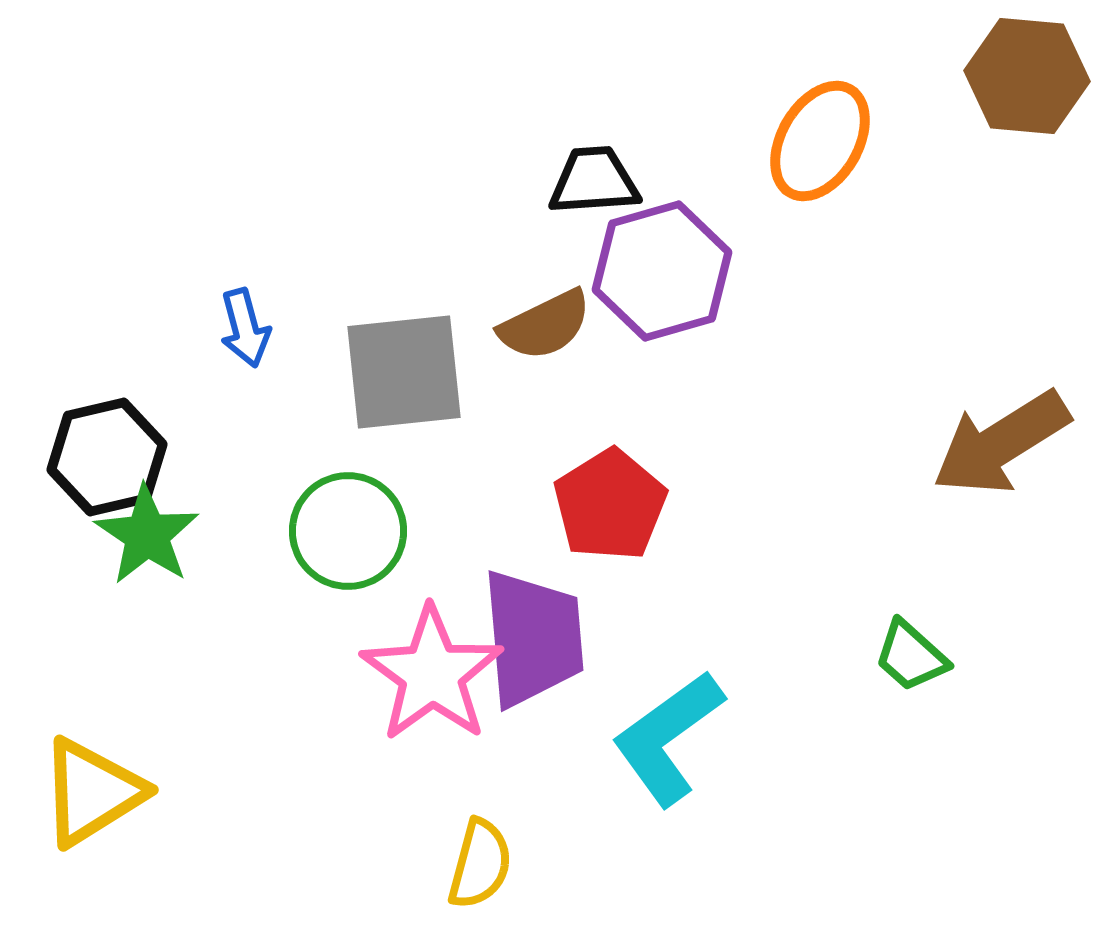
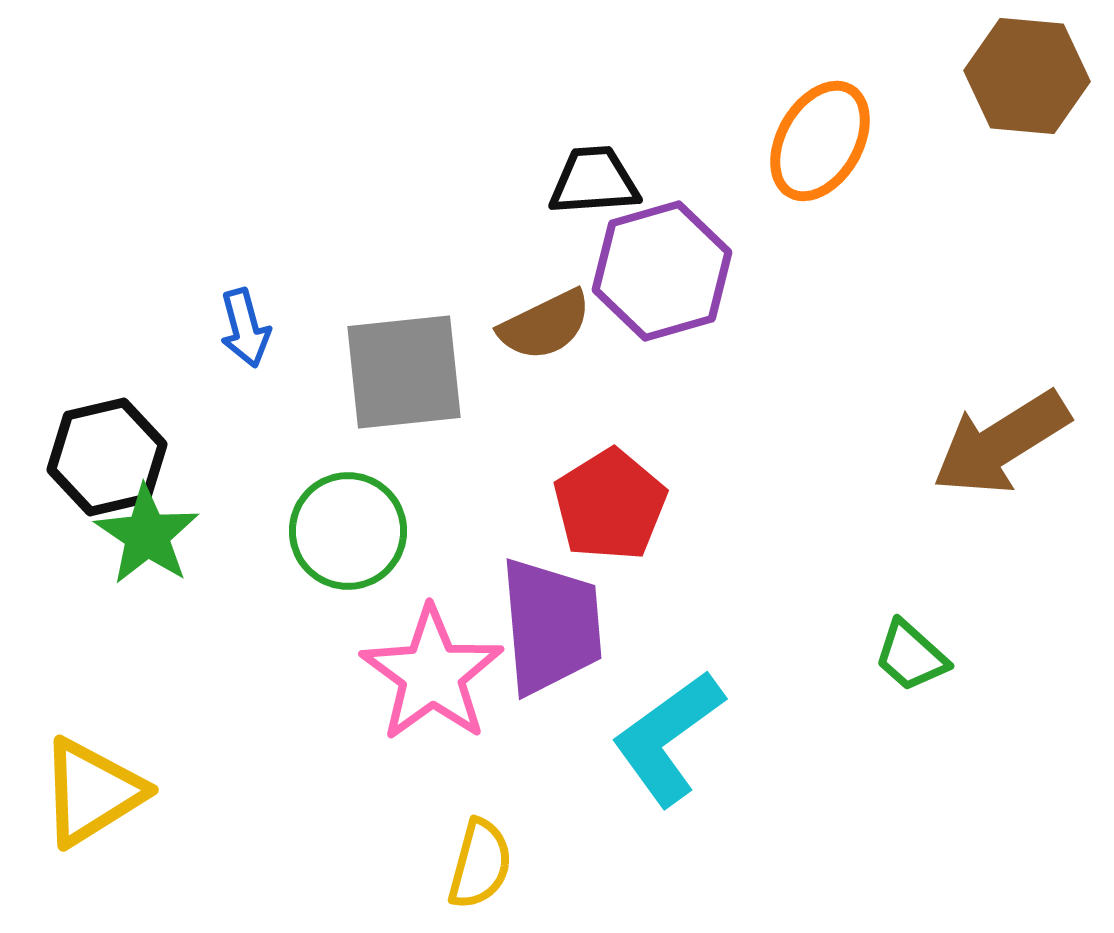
purple trapezoid: moved 18 px right, 12 px up
